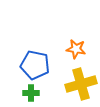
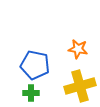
orange star: moved 2 px right
yellow cross: moved 1 px left, 2 px down
